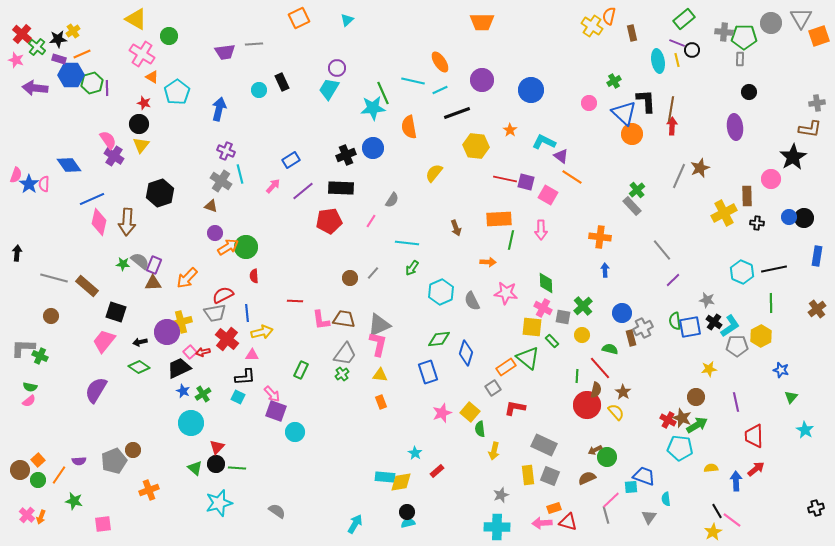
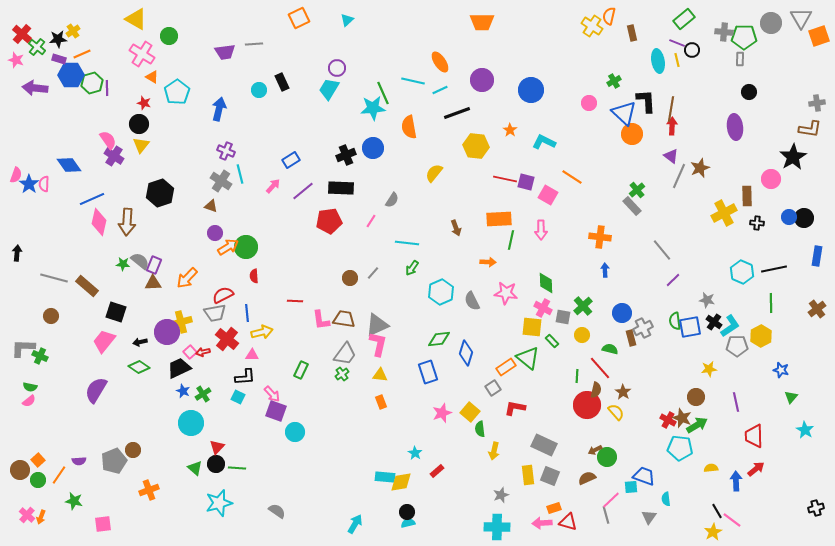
purple triangle at (561, 156): moved 110 px right
gray triangle at (379, 325): moved 2 px left
